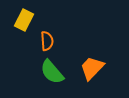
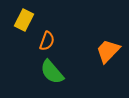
orange semicircle: rotated 24 degrees clockwise
orange trapezoid: moved 16 px right, 17 px up
